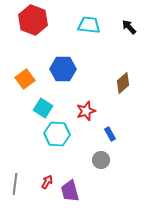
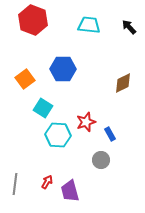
brown diamond: rotated 15 degrees clockwise
red star: moved 11 px down
cyan hexagon: moved 1 px right, 1 px down
